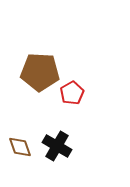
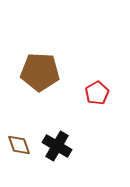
red pentagon: moved 25 px right
brown diamond: moved 1 px left, 2 px up
